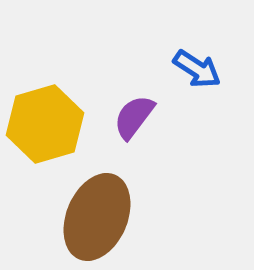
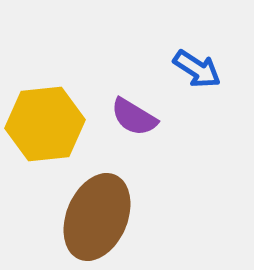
purple semicircle: rotated 96 degrees counterclockwise
yellow hexagon: rotated 10 degrees clockwise
